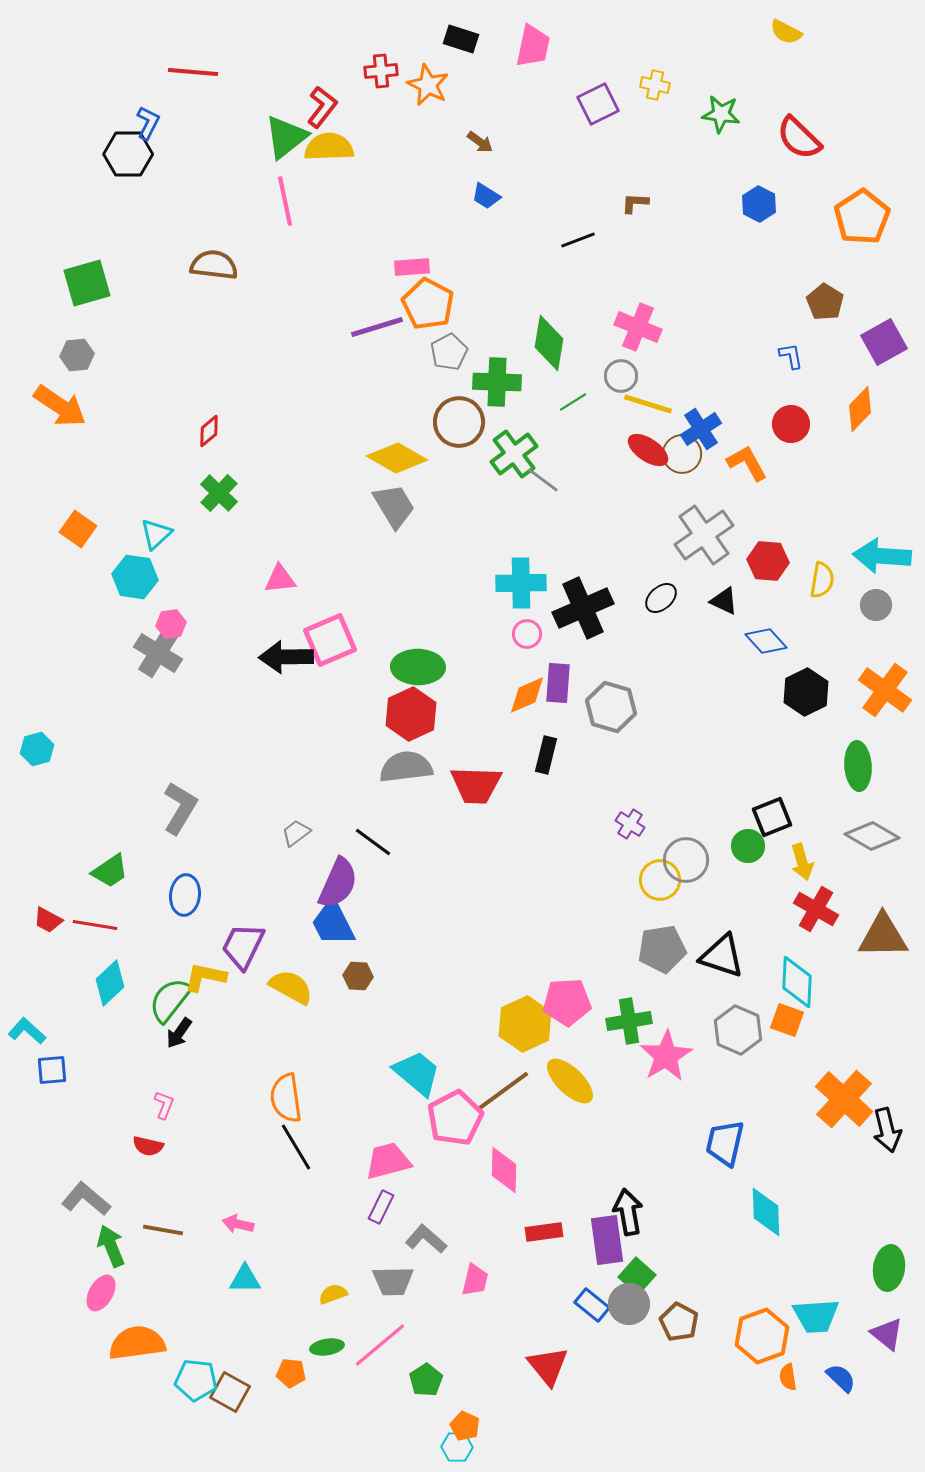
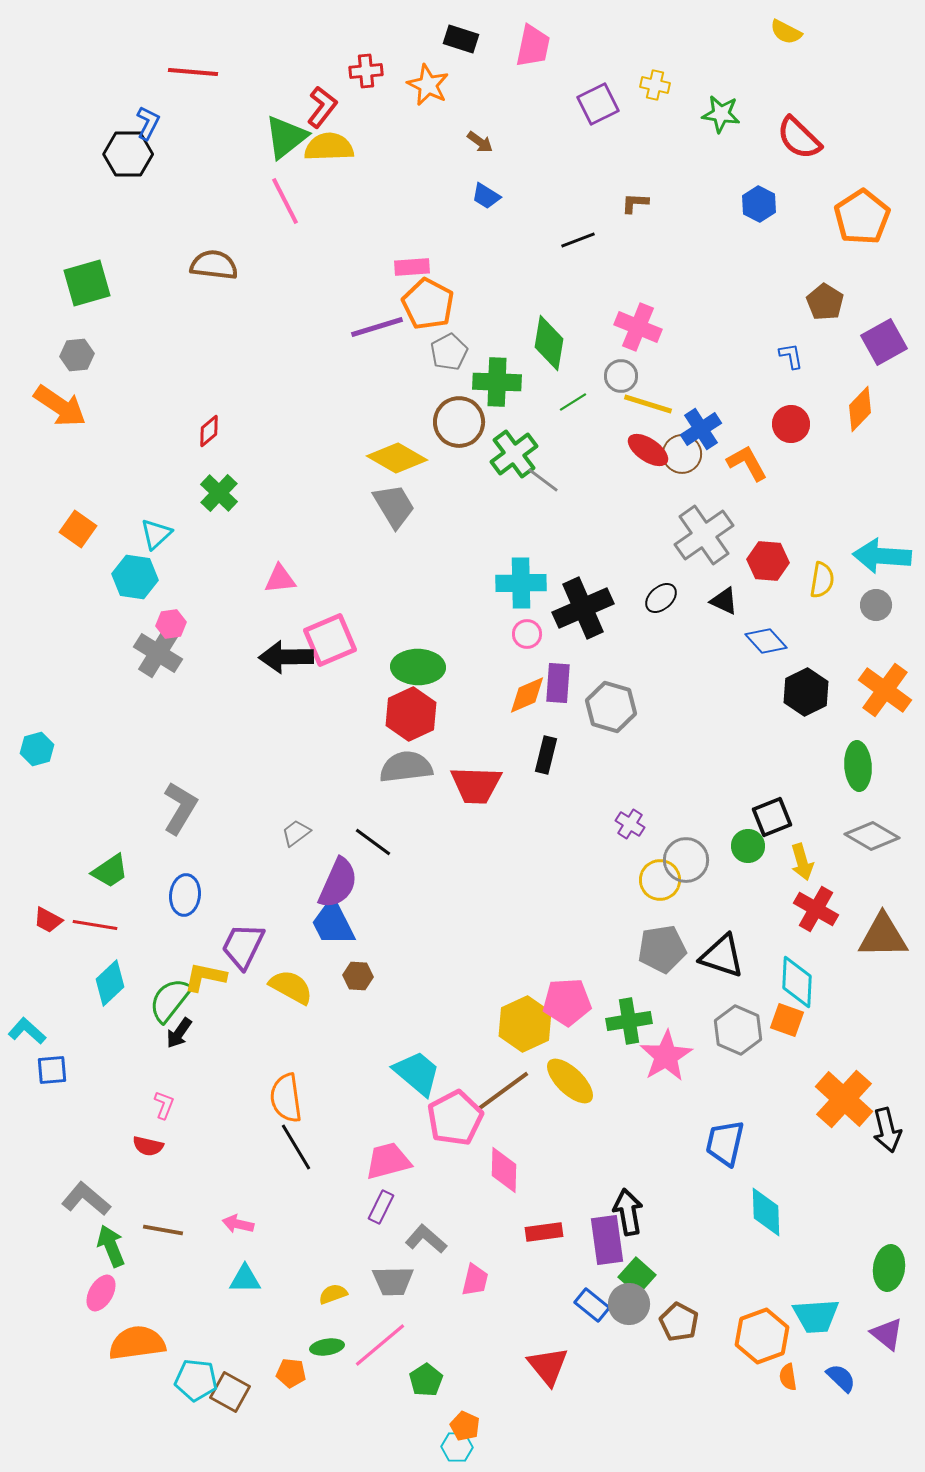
red cross at (381, 71): moved 15 px left
pink line at (285, 201): rotated 15 degrees counterclockwise
